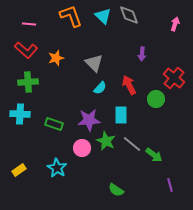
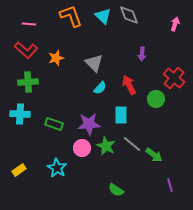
purple star: moved 4 px down
green star: moved 5 px down
